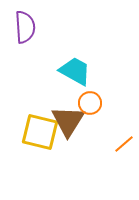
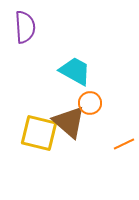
brown triangle: moved 1 px right, 1 px down; rotated 21 degrees counterclockwise
yellow square: moved 1 px left, 1 px down
orange line: rotated 15 degrees clockwise
